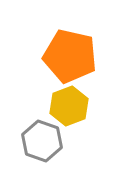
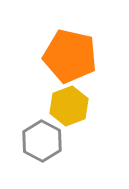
gray hexagon: rotated 9 degrees clockwise
